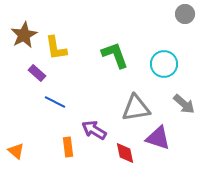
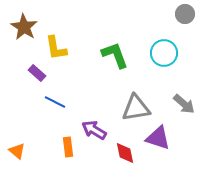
brown star: moved 8 px up; rotated 12 degrees counterclockwise
cyan circle: moved 11 px up
orange triangle: moved 1 px right
